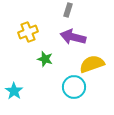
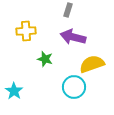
yellow cross: moved 2 px left, 1 px up; rotated 18 degrees clockwise
